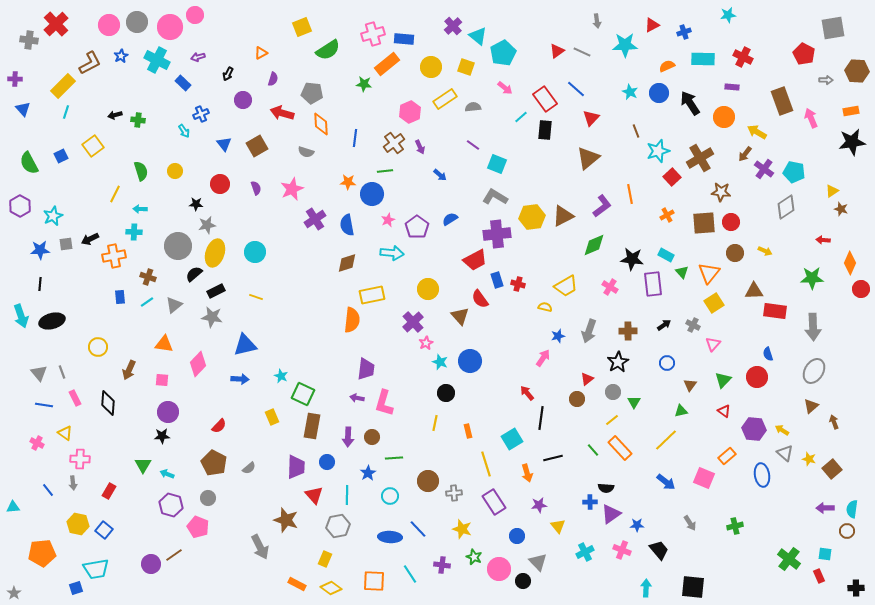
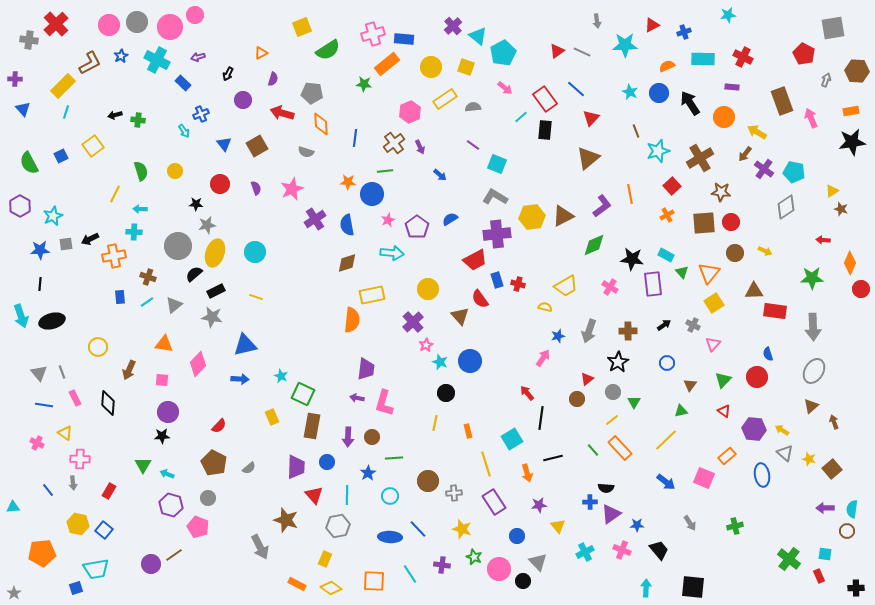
gray arrow at (826, 80): rotated 72 degrees counterclockwise
red square at (672, 177): moved 9 px down
pink star at (426, 343): moved 2 px down
